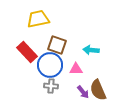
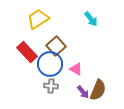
yellow trapezoid: rotated 20 degrees counterclockwise
brown square: moved 1 px left, 1 px down; rotated 30 degrees clockwise
cyan arrow: moved 31 px up; rotated 133 degrees counterclockwise
blue circle: moved 1 px up
pink triangle: rotated 32 degrees clockwise
brown semicircle: rotated 135 degrees counterclockwise
